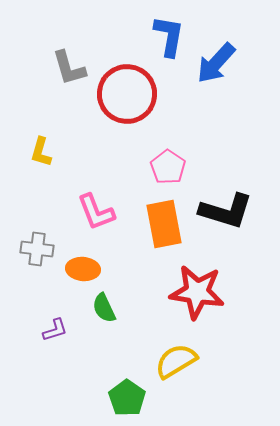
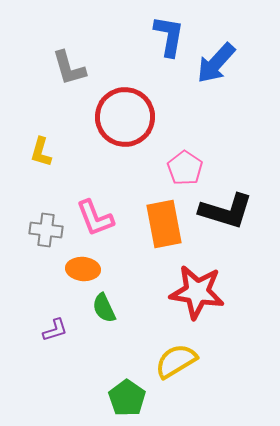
red circle: moved 2 px left, 23 px down
pink pentagon: moved 17 px right, 1 px down
pink L-shape: moved 1 px left, 6 px down
gray cross: moved 9 px right, 19 px up
